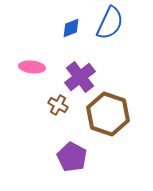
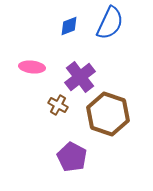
blue diamond: moved 2 px left, 2 px up
